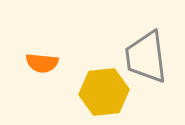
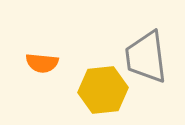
yellow hexagon: moved 1 px left, 2 px up
